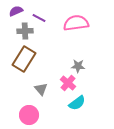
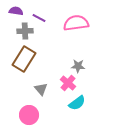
purple semicircle: rotated 32 degrees clockwise
